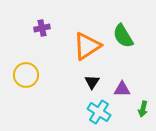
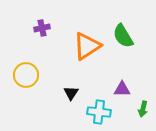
black triangle: moved 21 px left, 11 px down
cyan cross: rotated 25 degrees counterclockwise
